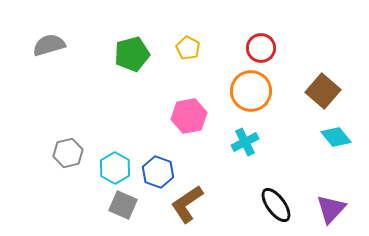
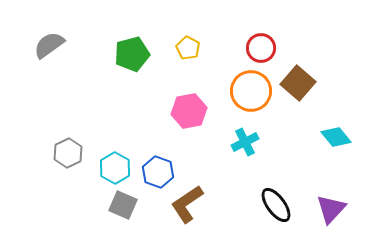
gray semicircle: rotated 20 degrees counterclockwise
brown square: moved 25 px left, 8 px up
pink hexagon: moved 5 px up
gray hexagon: rotated 12 degrees counterclockwise
